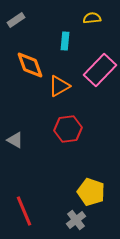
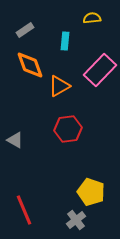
gray rectangle: moved 9 px right, 10 px down
red line: moved 1 px up
